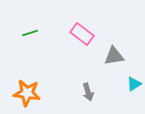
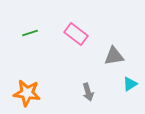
pink rectangle: moved 6 px left
cyan triangle: moved 4 px left
